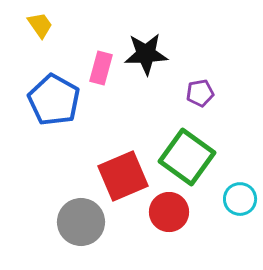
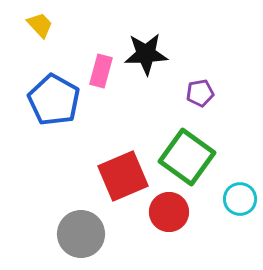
yellow trapezoid: rotated 8 degrees counterclockwise
pink rectangle: moved 3 px down
gray circle: moved 12 px down
